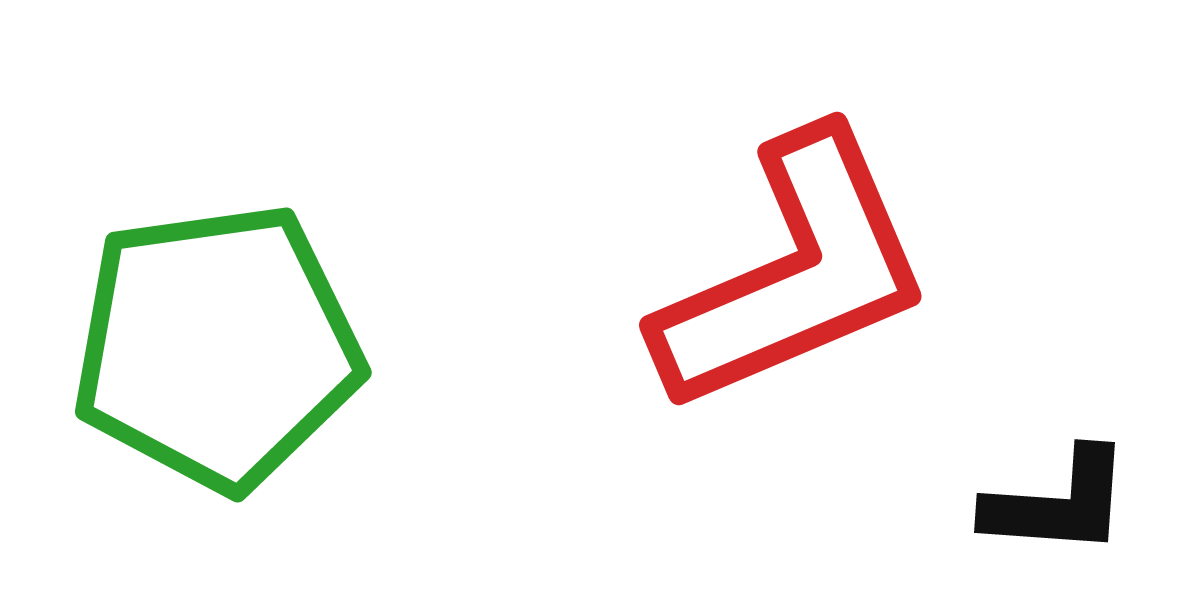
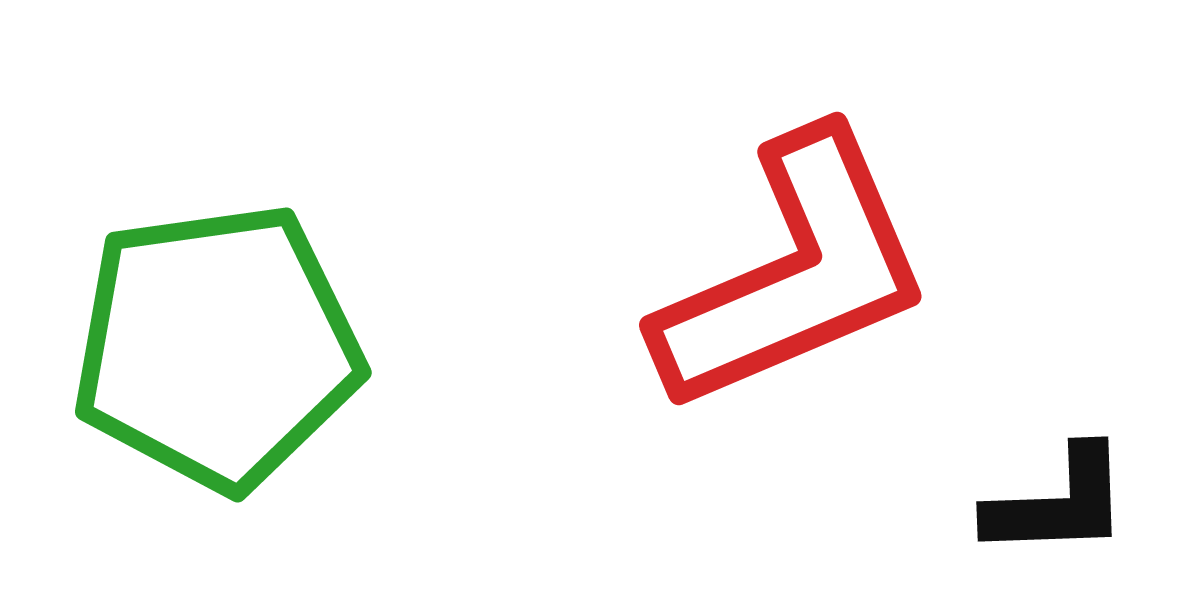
black L-shape: rotated 6 degrees counterclockwise
